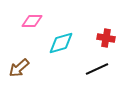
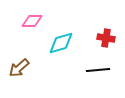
black line: moved 1 px right, 1 px down; rotated 20 degrees clockwise
